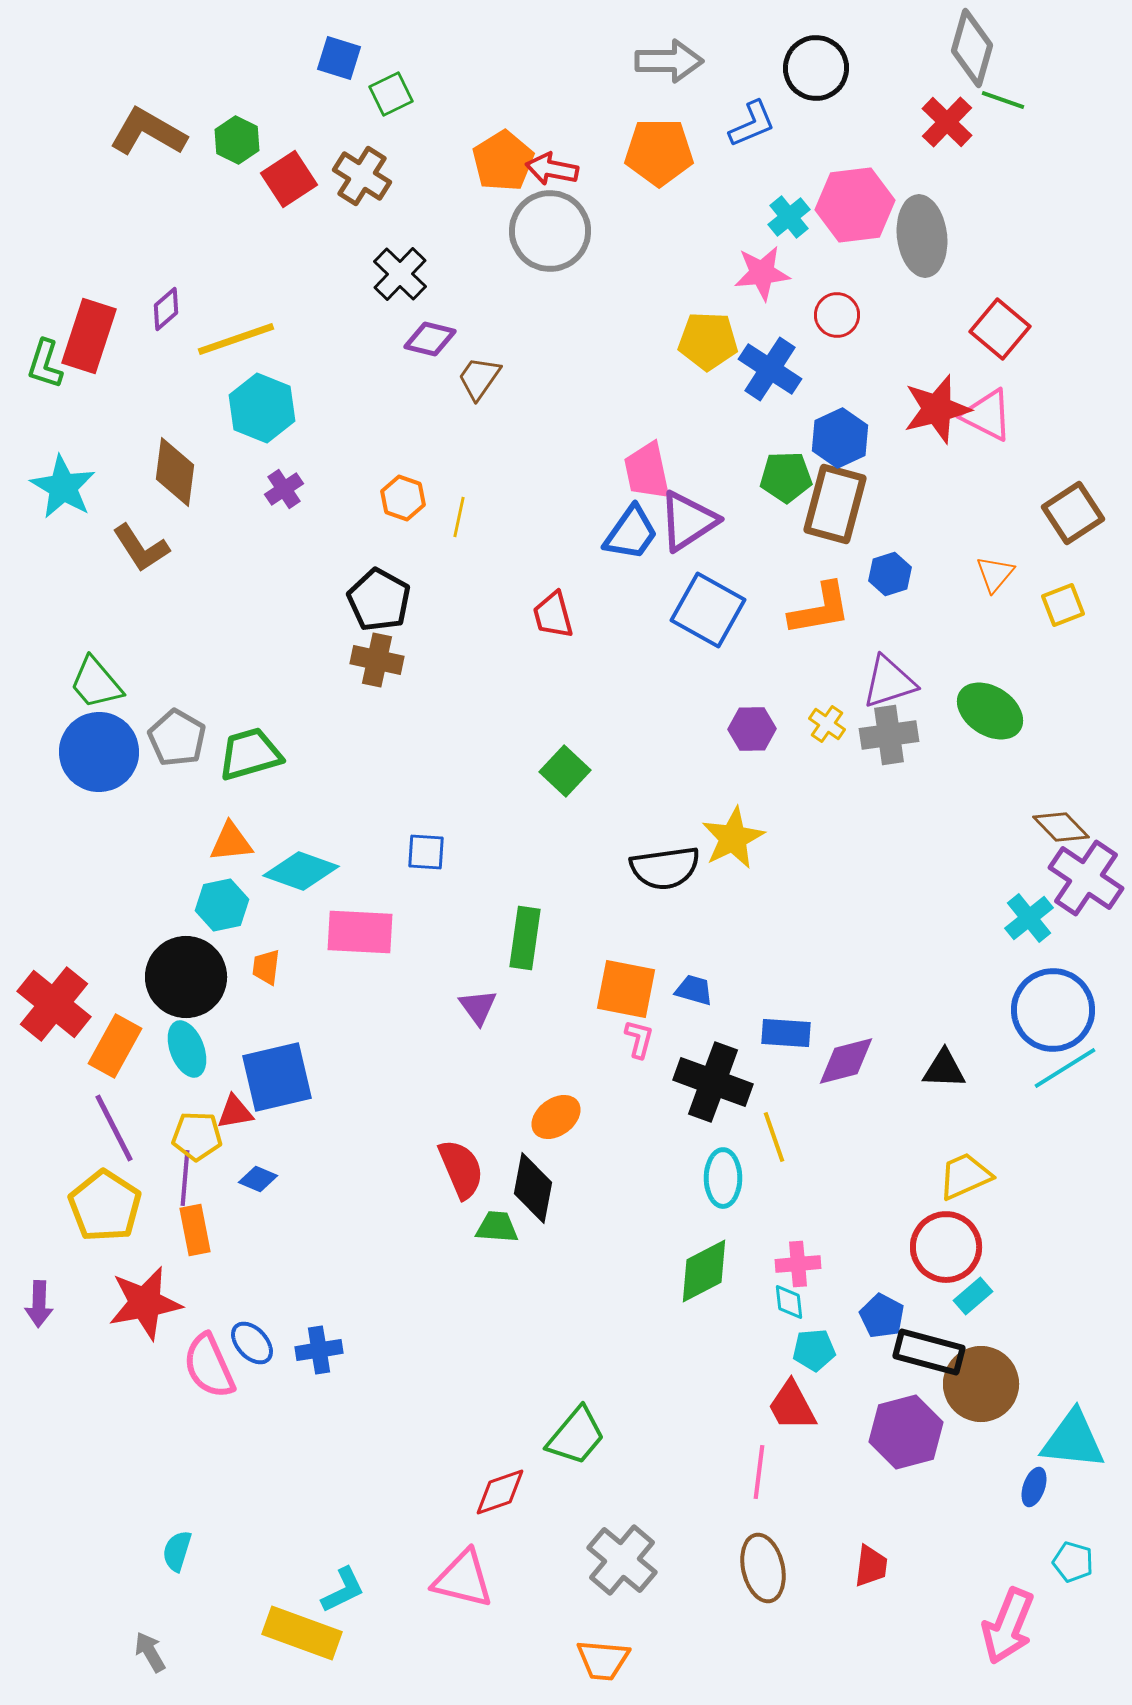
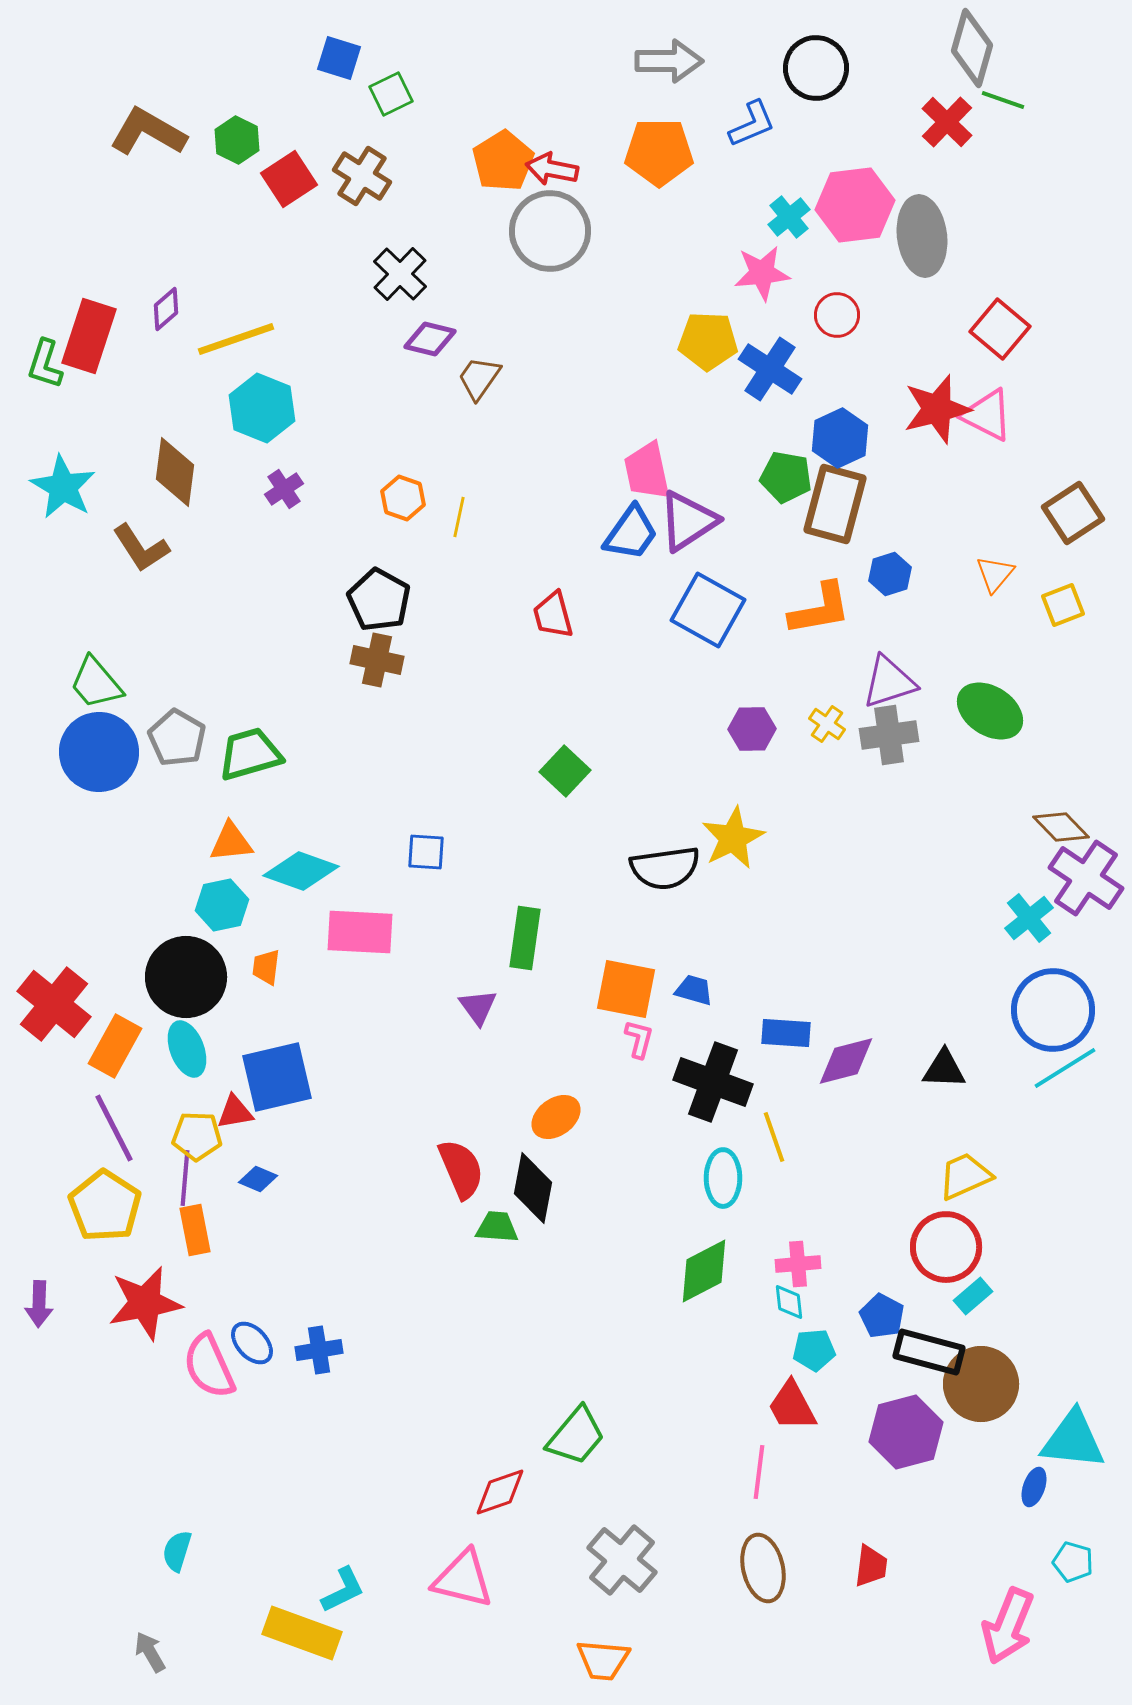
green pentagon at (786, 477): rotated 12 degrees clockwise
